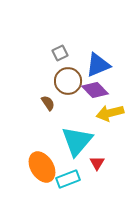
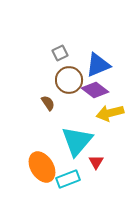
brown circle: moved 1 px right, 1 px up
purple diamond: rotated 8 degrees counterclockwise
red triangle: moved 1 px left, 1 px up
